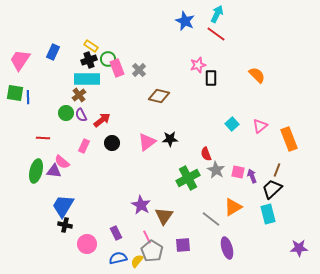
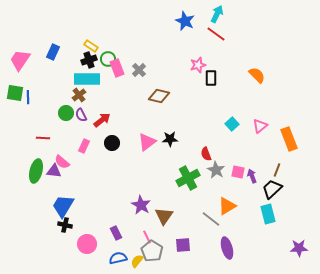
orange triangle at (233, 207): moved 6 px left, 1 px up
